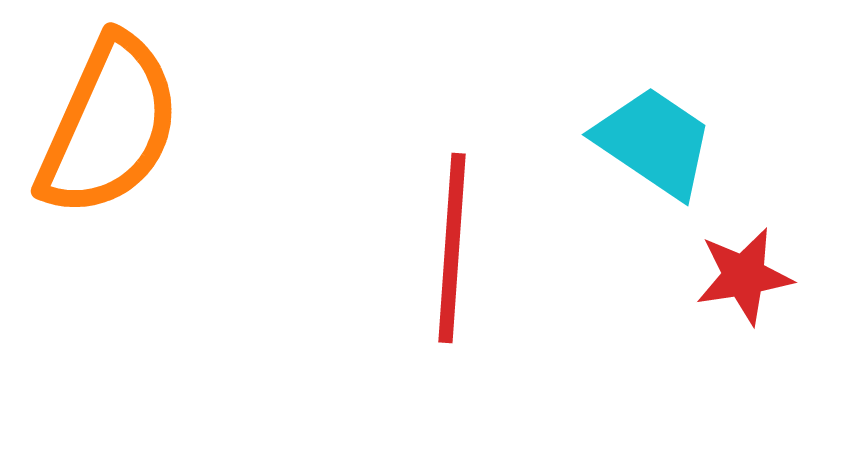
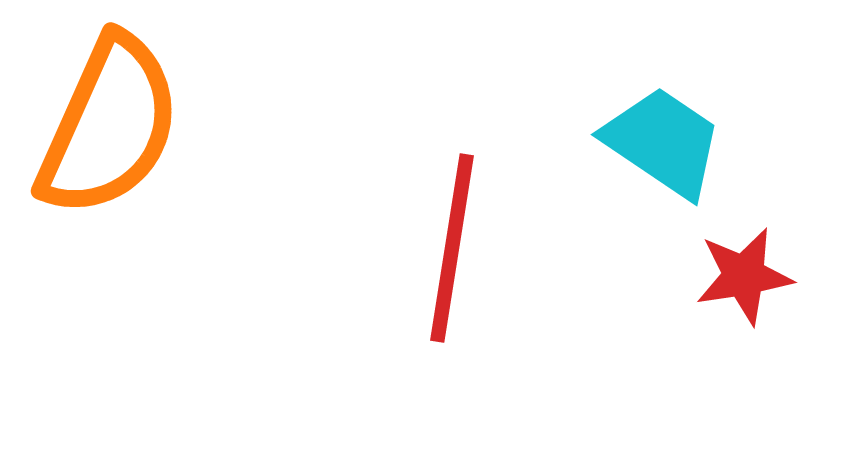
cyan trapezoid: moved 9 px right
red line: rotated 5 degrees clockwise
